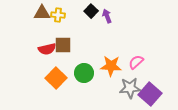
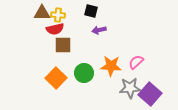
black square: rotated 32 degrees counterclockwise
purple arrow: moved 8 px left, 14 px down; rotated 80 degrees counterclockwise
red semicircle: moved 8 px right, 20 px up
